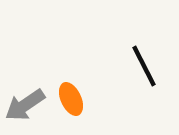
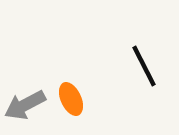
gray arrow: rotated 6 degrees clockwise
